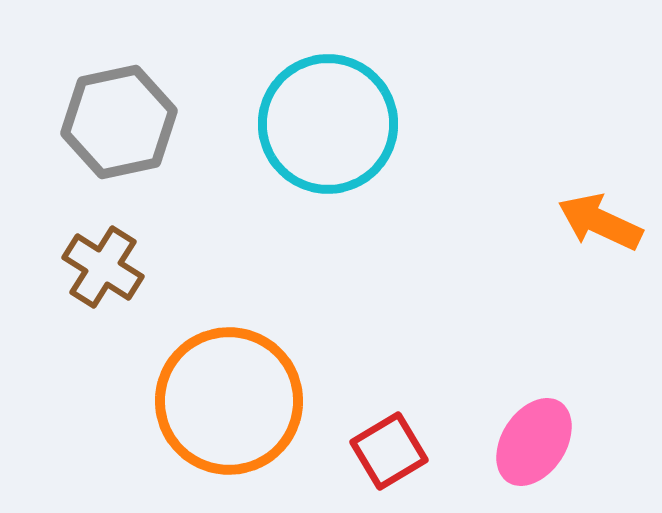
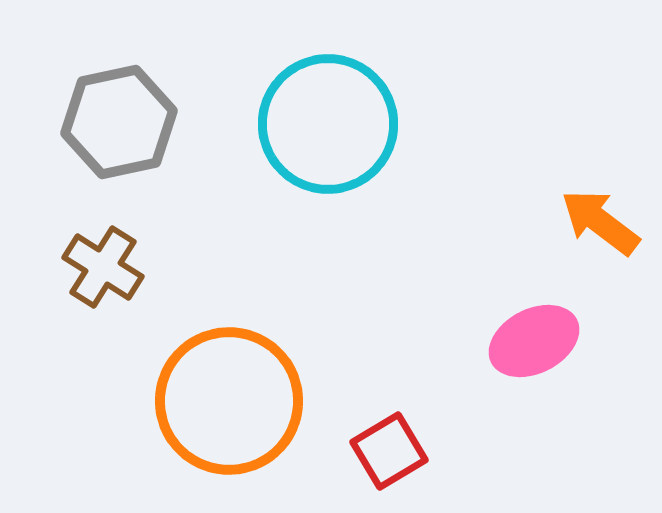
orange arrow: rotated 12 degrees clockwise
pink ellipse: moved 101 px up; rotated 30 degrees clockwise
